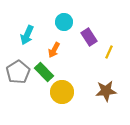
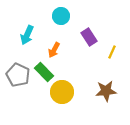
cyan circle: moved 3 px left, 6 px up
yellow line: moved 3 px right
gray pentagon: moved 3 px down; rotated 15 degrees counterclockwise
